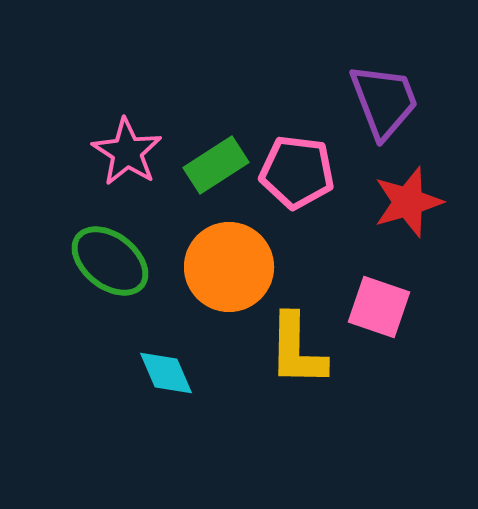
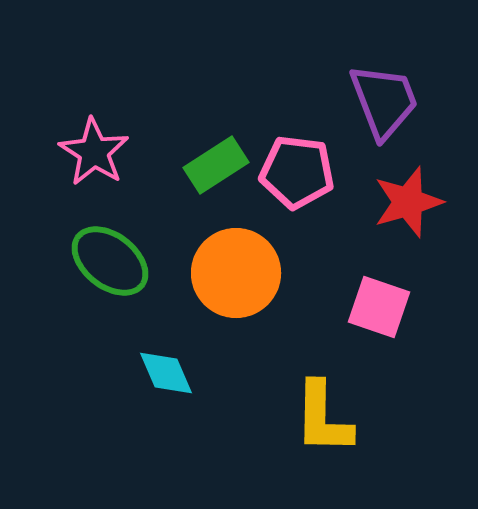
pink star: moved 33 px left
orange circle: moved 7 px right, 6 px down
yellow L-shape: moved 26 px right, 68 px down
